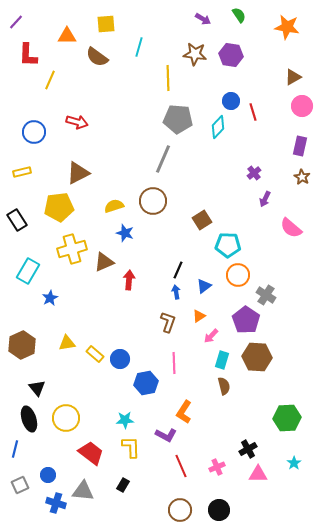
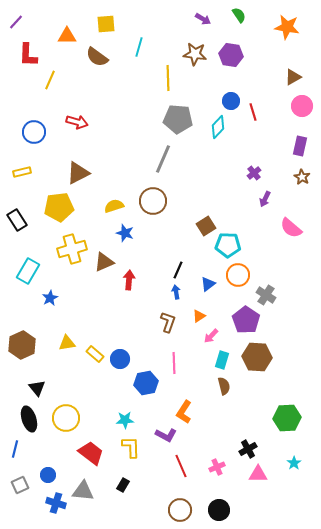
brown square at (202, 220): moved 4 px right, 6 px down
blue triangle at (204, 286): moved 4 px right, 2 px up
